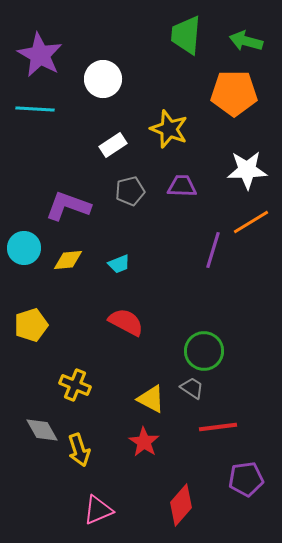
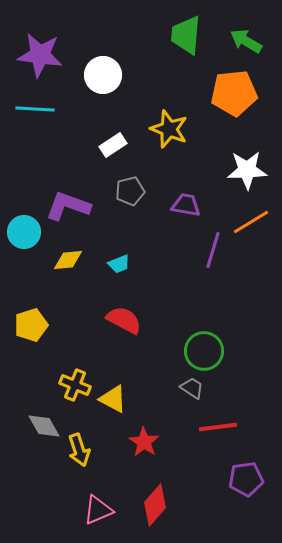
green arrow: rotated 16 degrees clockwise
purple star: rotated 21 degrees counterclockwise
white circle: moved 4 px up
orange pentagon: rotated 6 degrees counterclockwise
purple trapezoid: moved 4 px right, 19 px down; rotated 8 degrees clockwise
cyan circle: moved 16 px up
red semicircle: moved 2 px left, 2 px up
yellow triangle: moved 38 px left
gray diamond: moved 2 px right, 4 px up
red diamond: moved 26 px left
